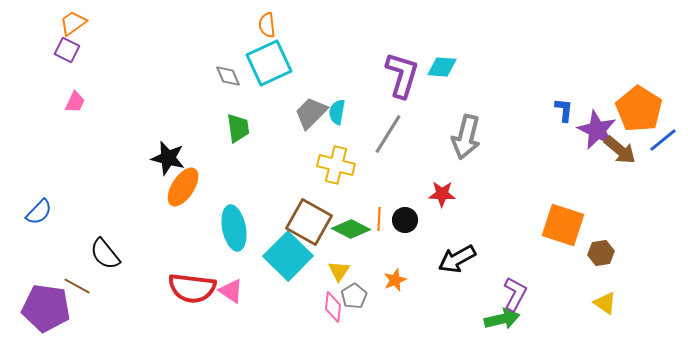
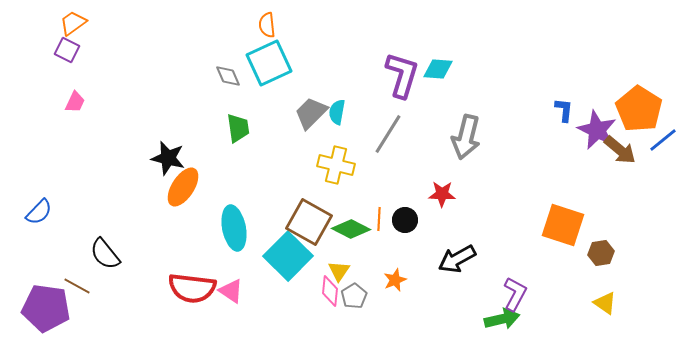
cyan diamond at (442, 67): moved 4 px left, 2 px down
pink diamond at (333, 307): moved 3 px left, 16 px up
